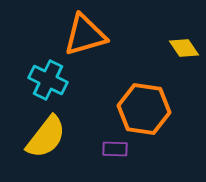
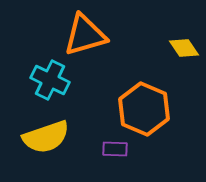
cyan cross: moved 2 px right
orange hexagon: rotated 15 degrees clockwise
yellow semicircle: rotated 33 degrees clockwise
